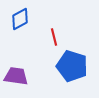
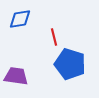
blue diamond: rotated 20 degrees clockwise
blue pentagon: moved 2 px left, 2 px up
